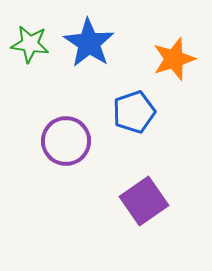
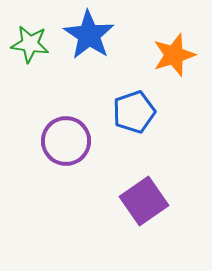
blue star: moved 8 px up
orange star: moved 4 px up
